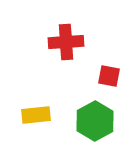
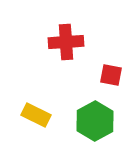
red square: moved 2 px right, 1 px up
yellow rectangle: rotated 32 degrees clockwise
